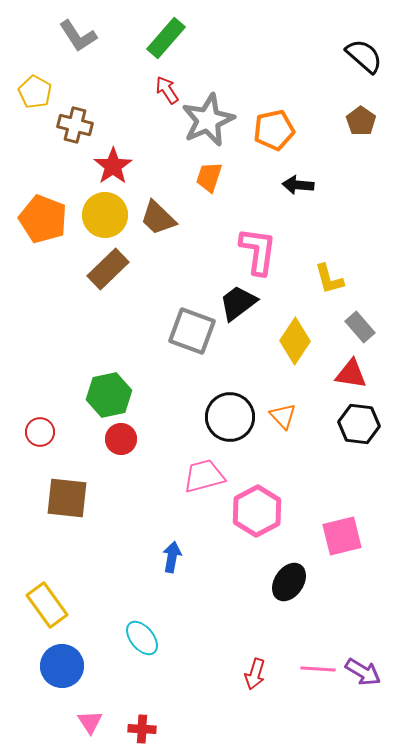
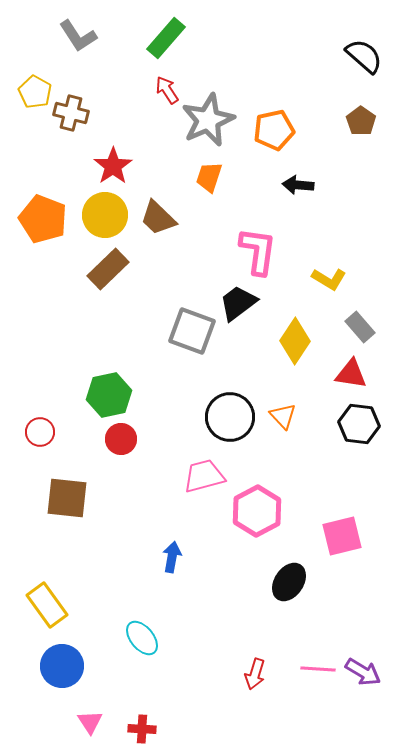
brown cross at (75, 125): moved 4 px left, 12 px up
yellow L-shape at (329, 279): rotated 44 degrees counterclockwise
